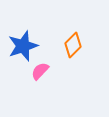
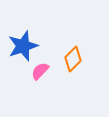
orange diamond: moved 14 px down
